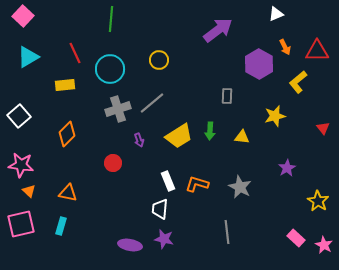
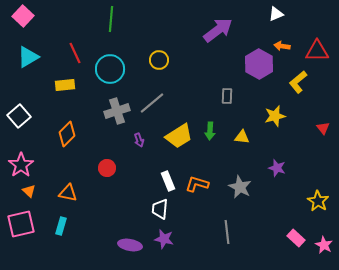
orange arrow at (285, 47): moved 3 px left, 1 px up; rotated 126 degrees clockwise
gray cross at (118, 109): moved 1 px left, 2 px down
red circle at (113, 163): moved 6 px left, 5 px down
pink star at (21, 165): rotated 30 degrees clockwise
purple star at (287, 168): moved 10 px left; rotated 24 degrees counterclockwise
